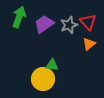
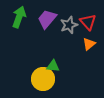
purple trapezoid: moved 3 px right, 5 px up; rotated 15 degrees counterclockwise
green triangle: moved 1 px right, 1 px down
